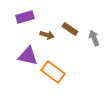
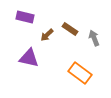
purple rectangle: rotated 30 degrees clockwise
brown arrow: rotated 120 degrees clockwise
purple triangle: moved 1 px right, 2 px down
orange rectangle: moved 27 px right, 1 px down
